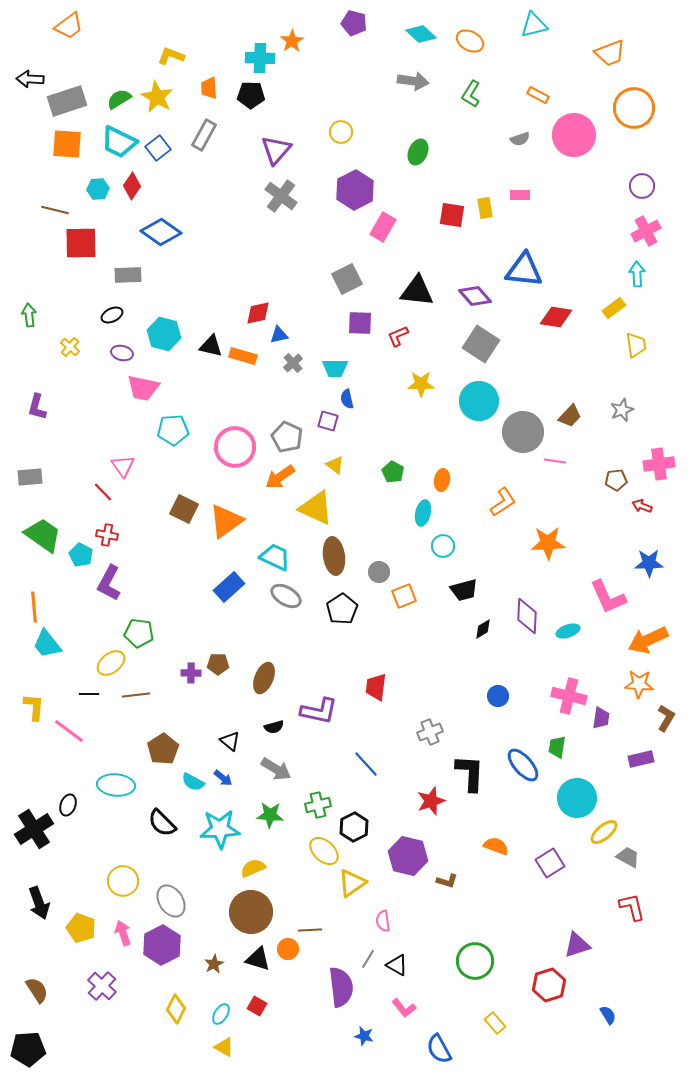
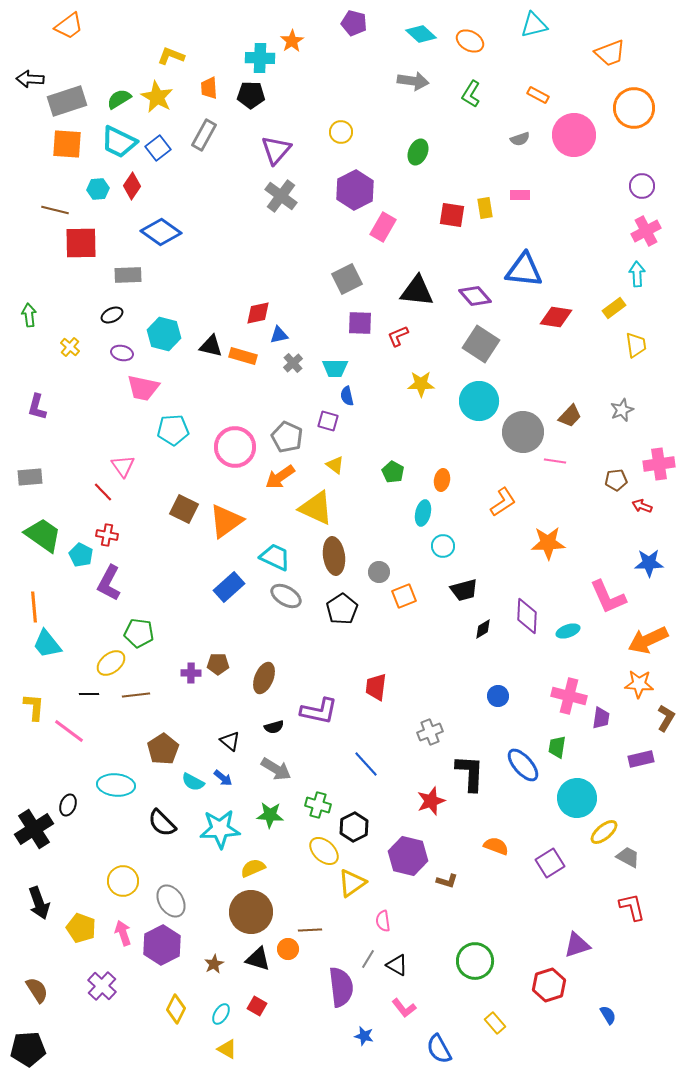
blue semicircle at (347, 399): moved 3 px up
green cross at (318, 805): rotated 30 degrees clockwise
yellow triangle at (224, 1047): moved 3 px right, 2 px down
